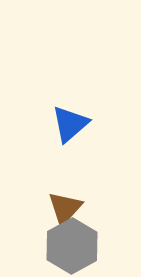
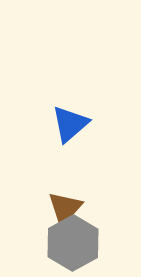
gray hexagon: moved 1 px right, 3 px up
